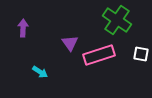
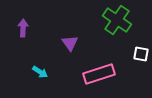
pink rectangle: moved 19 px down
